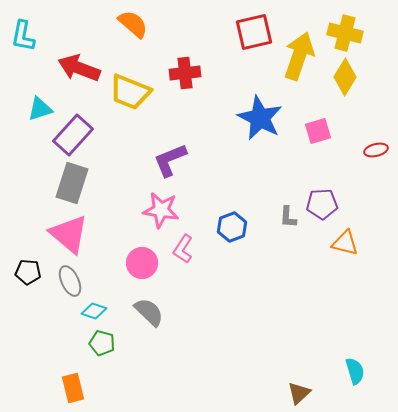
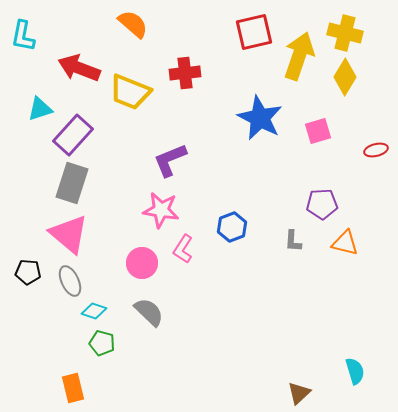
gray L-shape: moved 5 px right, 24 px down
